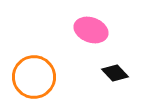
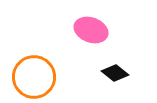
black diamond: rotated 8 degrees counterclockwise
